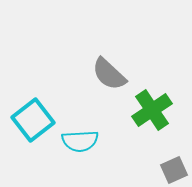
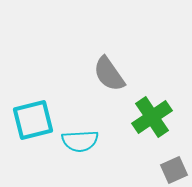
gray semicircle: rotated 12 degrees clockwise
green cross: moved 7 px down
cyan square: rotated 24 degrees clockwise
